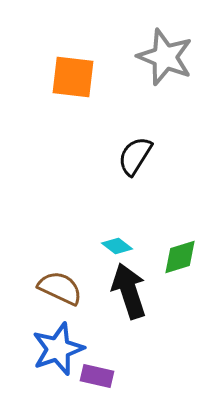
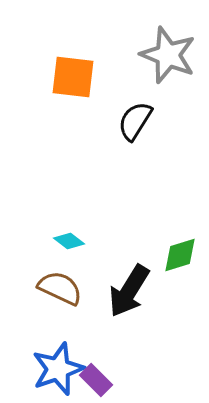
gray star: moved 3 px right, 2 px up
black semicircle: moved 35 px up
cyan diamond: moved 48 px left, 5 px up
green diamond: moved 2 px up
black arrow: rotated 130 degrees counterclockwise
blue star: moved 20 px down
purple rectangle: moved 1 px left, 4 px down; rotated 32 degrees clockwise
